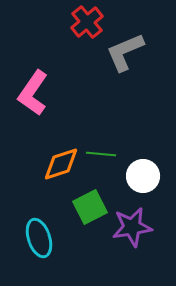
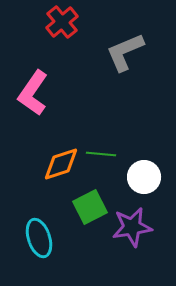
red cross: moved 25 px left
white circle: moved 1 px right, 1 px down
